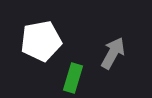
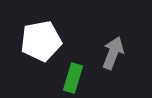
gray arrow: rotated 8 degrees counterclockwise
